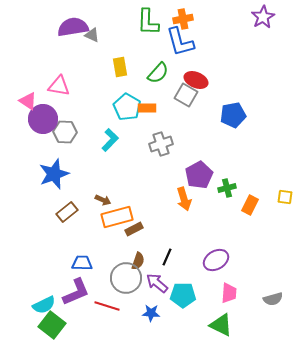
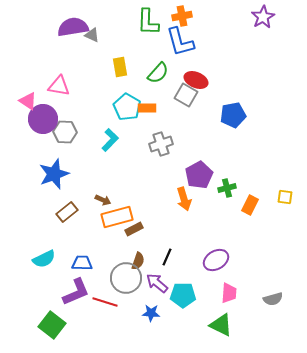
orange cross at (183, 19): moved 1 px left, 3 px up
cyan semicircle at (44, 305): moved 46 px up
red line at (107, 306): moved 2 px left, 4 px up
